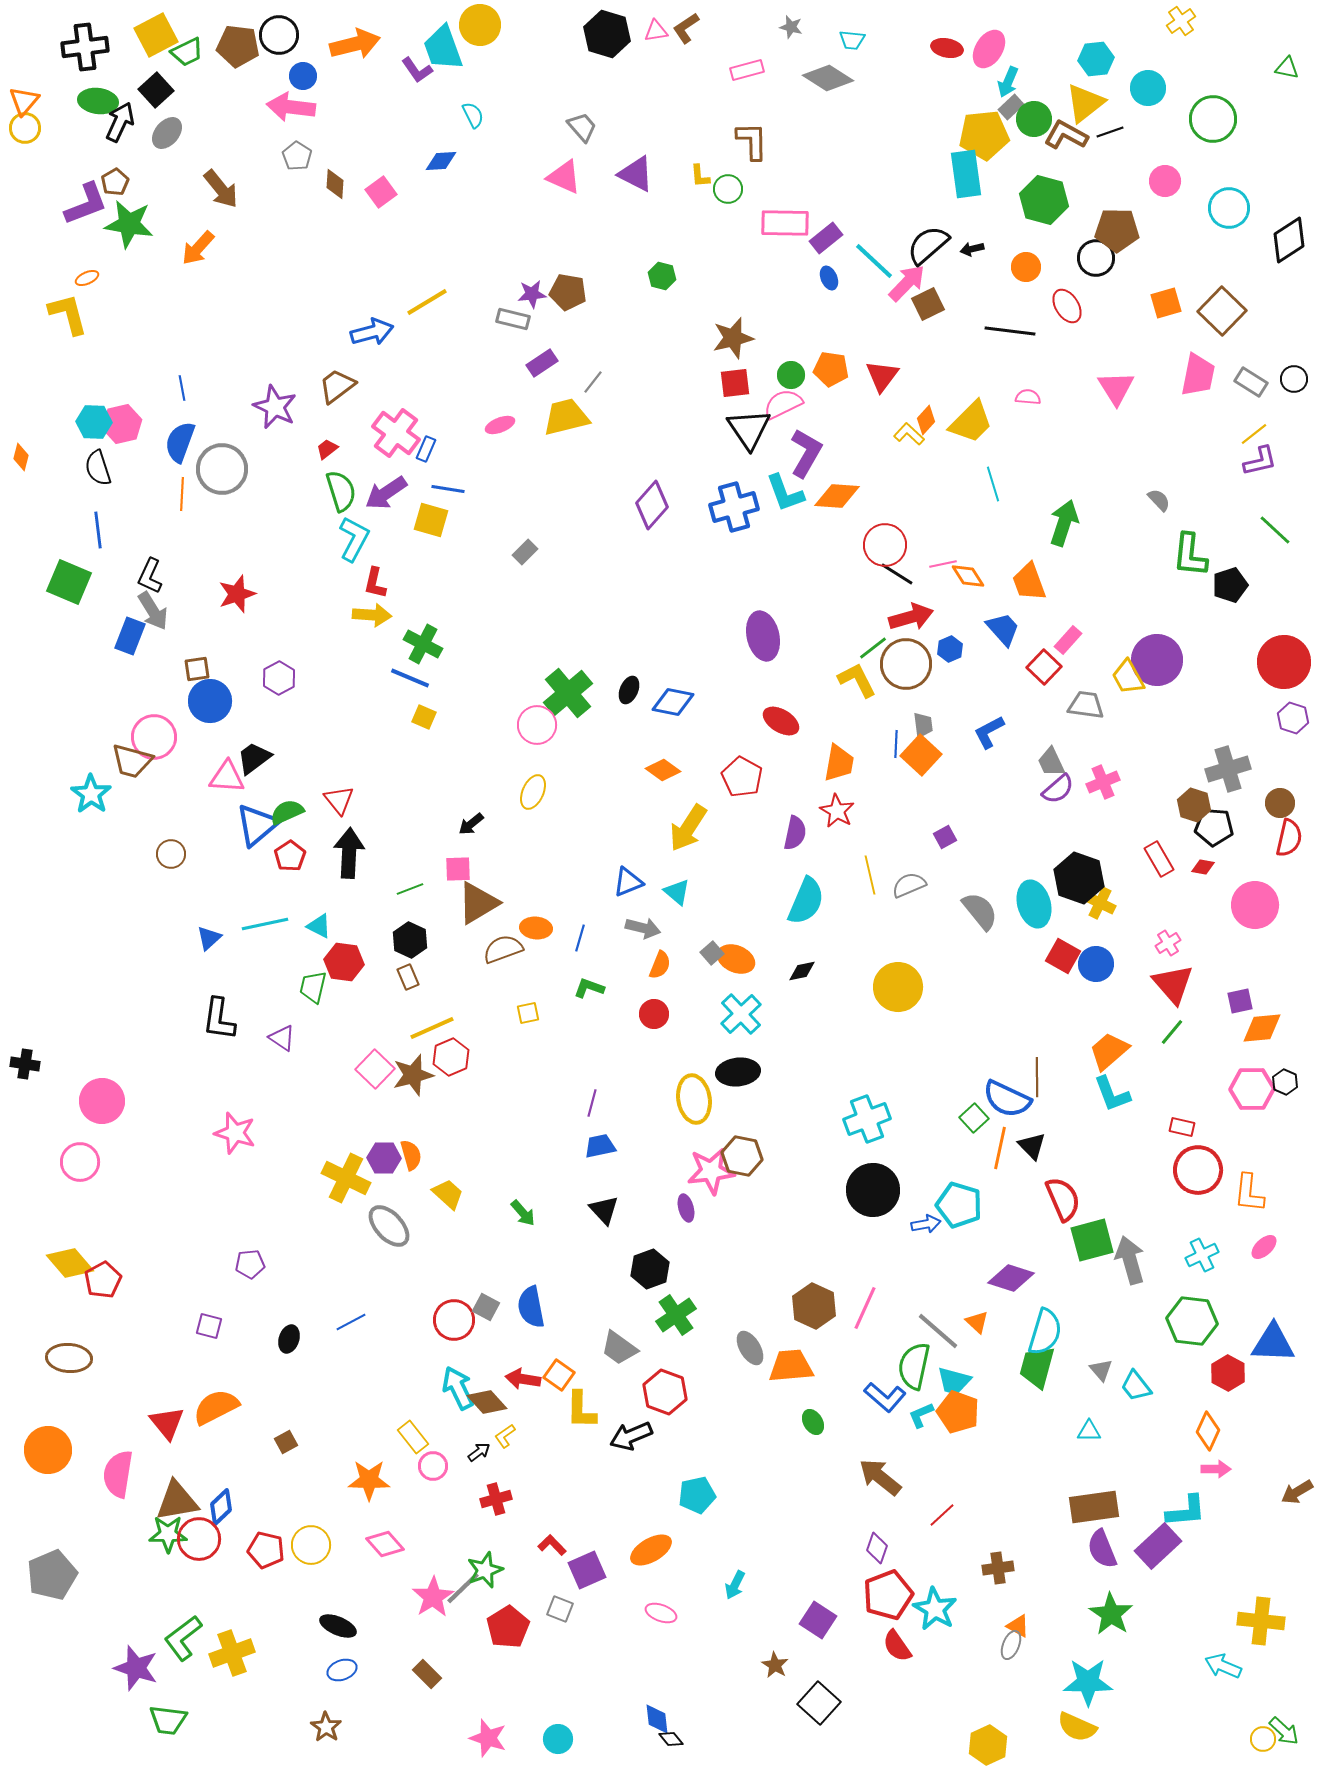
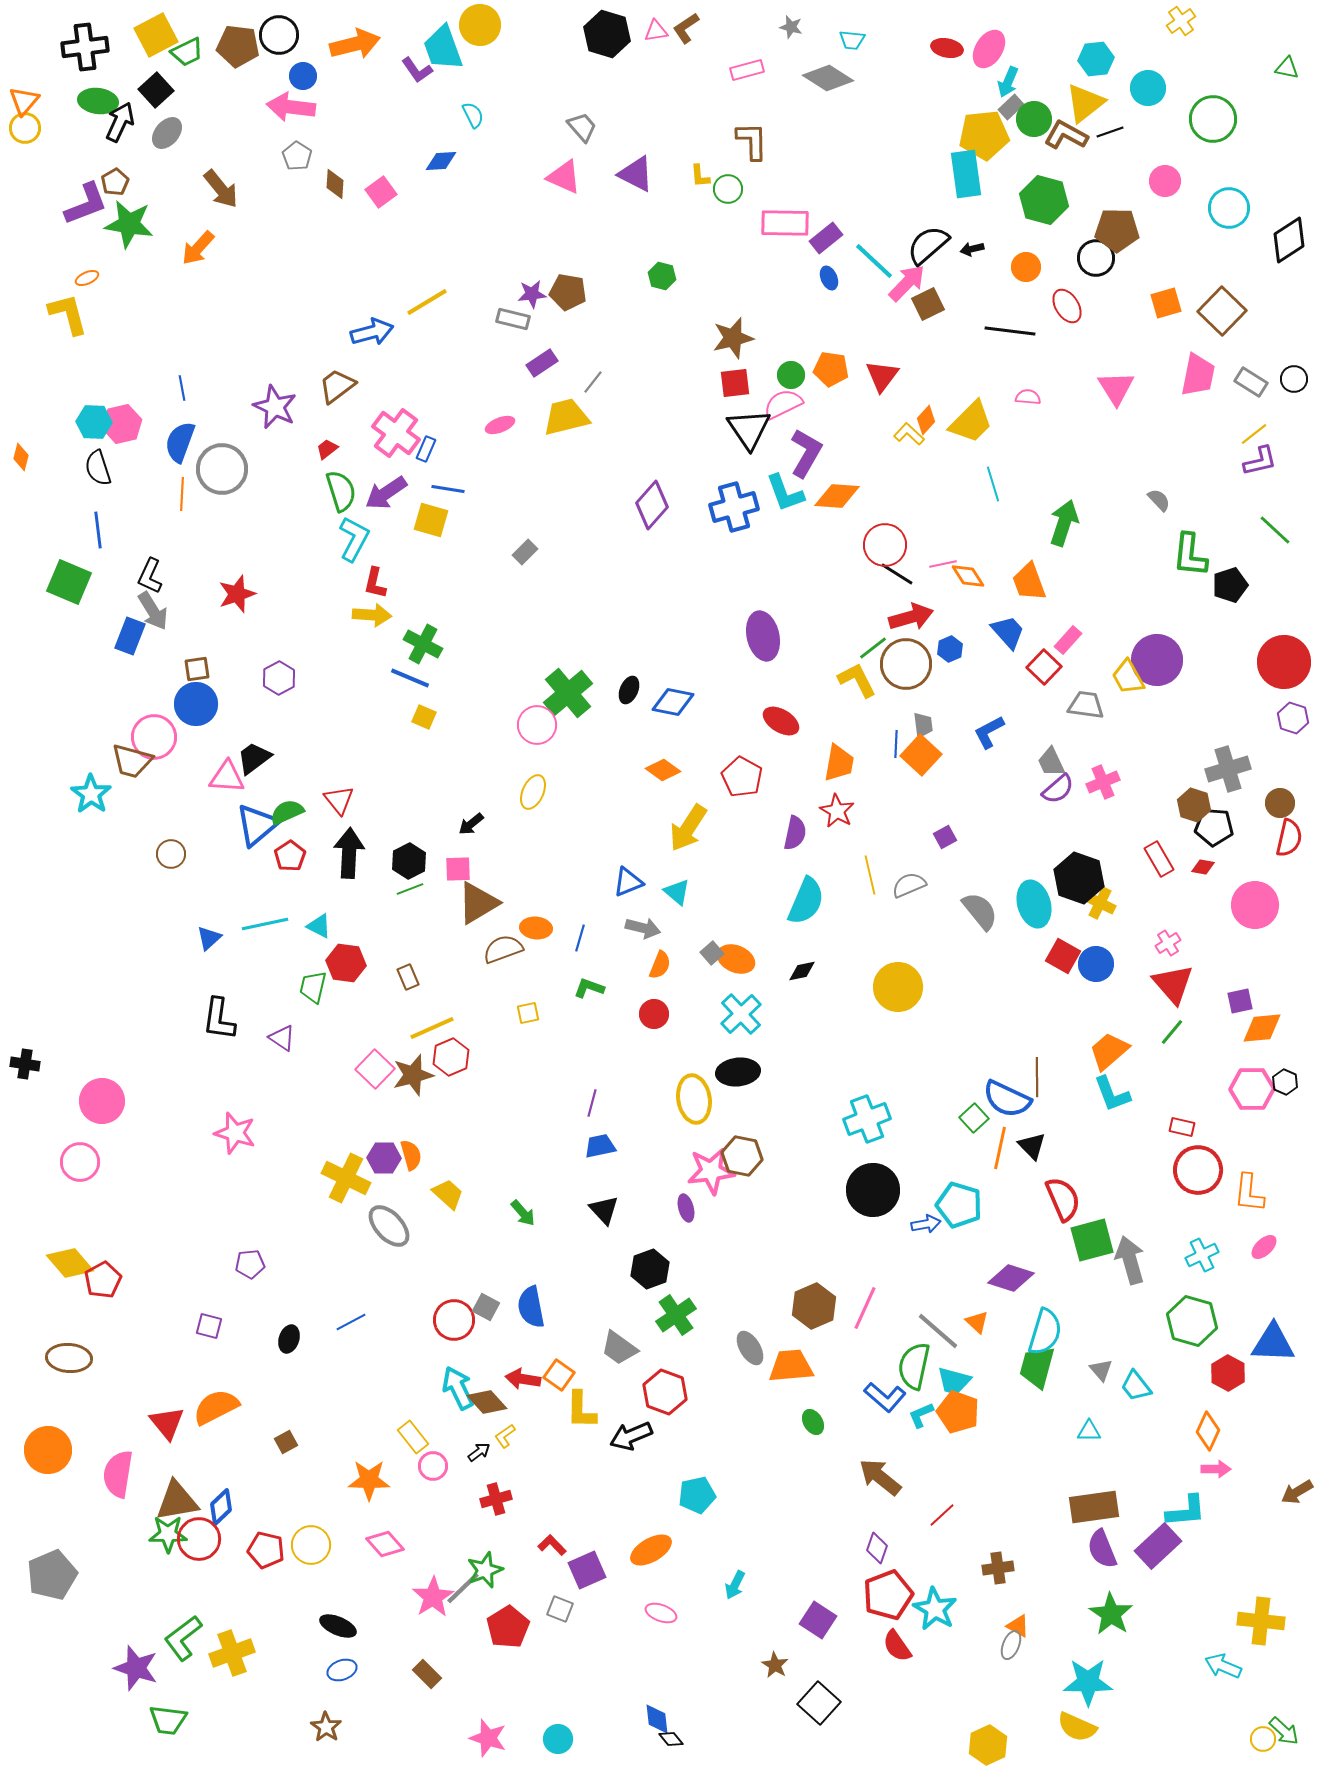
blue trapezoid at (1003, 629): moved 5 px right, 3 px down
blue circle at (210, 701): moved 14 px left, 3 px down
black hexagon at (410, 940): moved 1 px left, 79 px up; rotated 8 degrees clockwise
red hexagon at (344, 962): moved 2 px right, 1 px down
brown hexagon at (814, 1306): rotated 12 degrees clockwise
green hexagon at (1192, 1321): rotated 9 degrees clockwise
